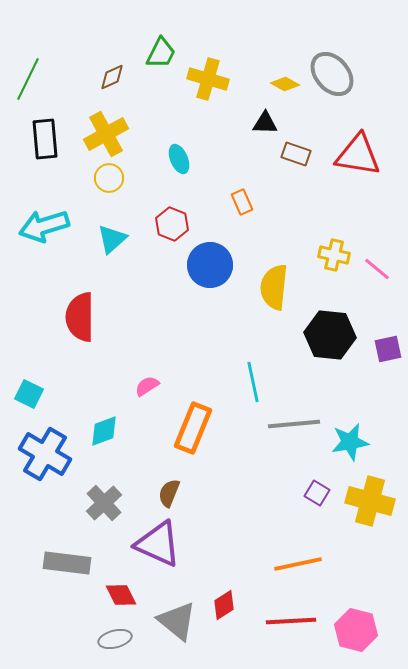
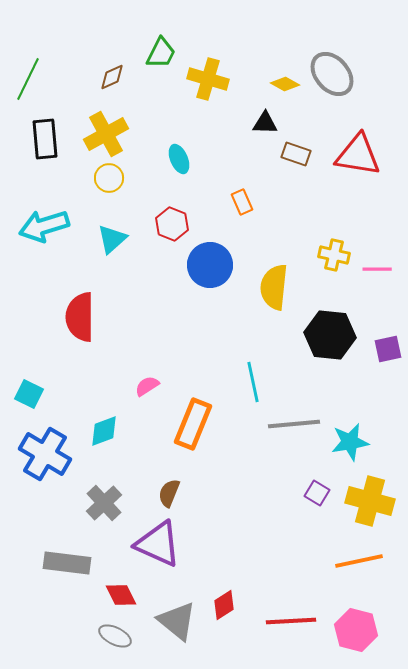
pink line at (377, 269): rotated 40 degrees counterclockwise
orange rectangle at (193, 428): moved 4 px up
orange line at (298, 564): moved 61 px right, 3 px up
gray ellipse at (115, 639): moved 3 px up; rotated 40 degrees clockwise
